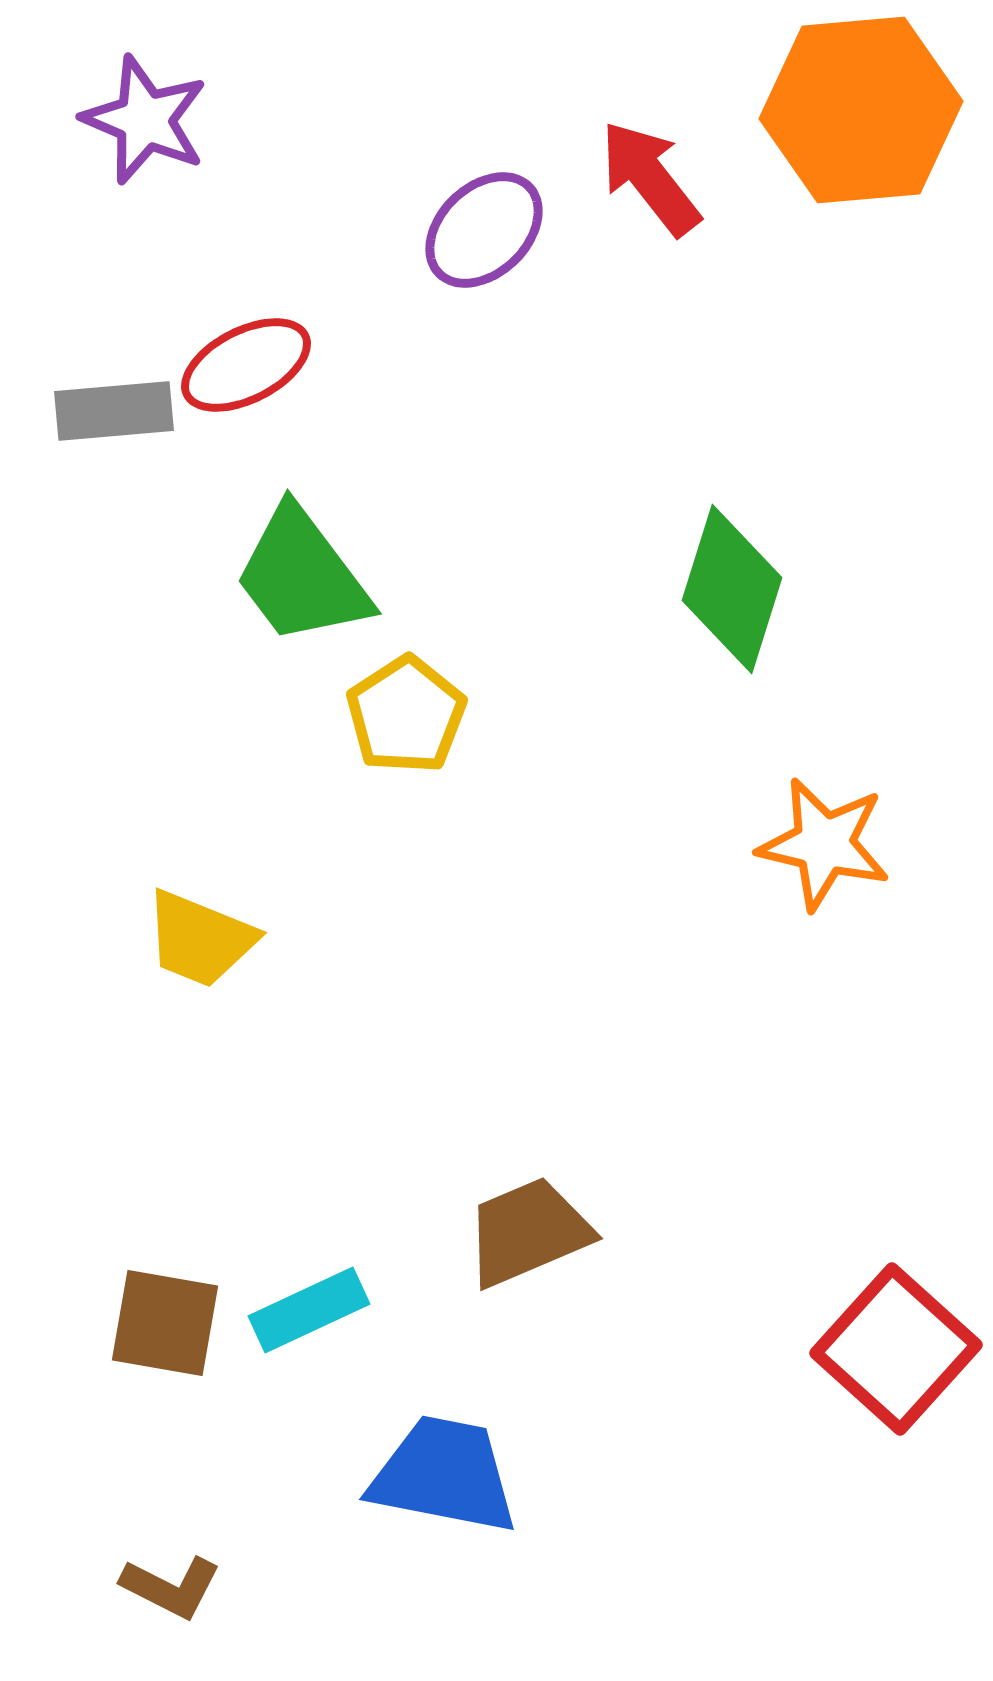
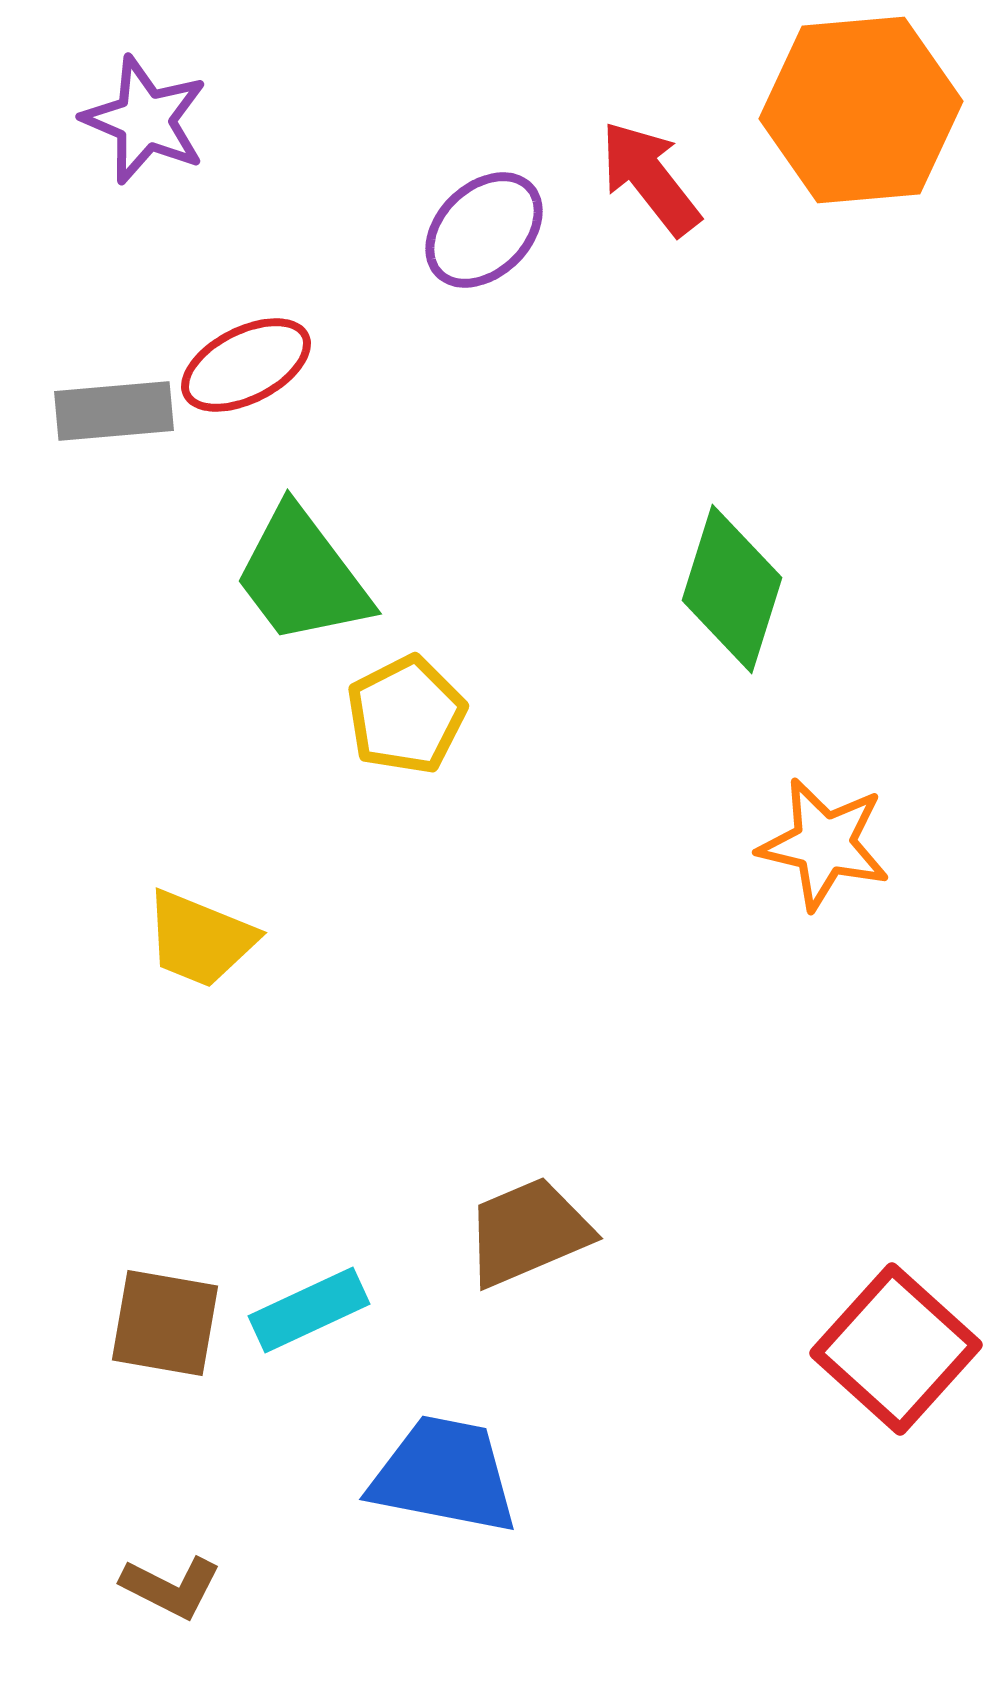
yellow pentagon: rotated 6 degrees clockwise
